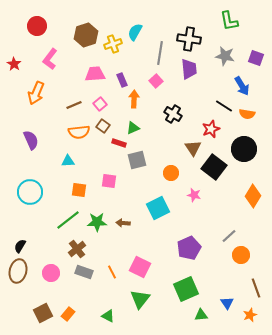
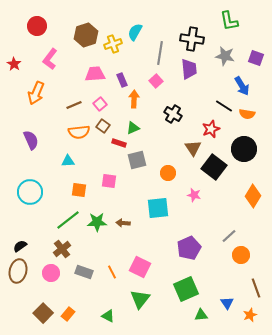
black cross at (189, 39): moved 3 px right
orange circle at (171, 173): moved 3 px left
cyan square at (158, 208): rotated 20 degrees clockwise
black semicircle at (20, 246): rotated 24 degrees clockwise
brown cross at (77, 249): moved 15 px left
brown square at (43, 313): rotated 18 degrees counterclockwise
